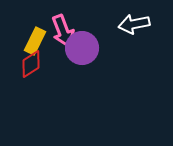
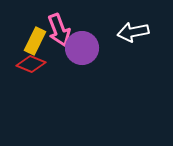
white arrow: moved 1 px left, 8 px down
pink arrow: moved 4 px left, 1 px up
red diamond: rotated 56 degrees clockwise
